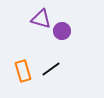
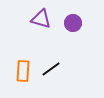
purple circle: moved 11 px right, 8 px up
orange rectangle: rotated 20 degrees clockwise
